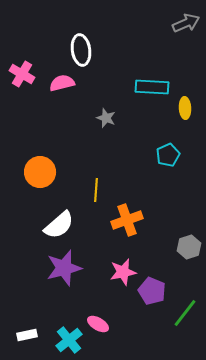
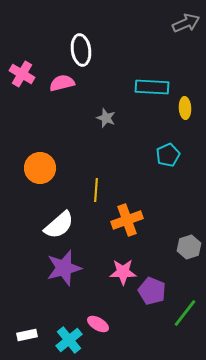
orange circle: moved 4 px up
pink star: rotated 12 degrees clockwise
